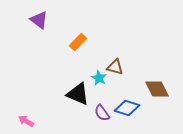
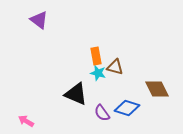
orange rectangle: moved 18 px right, 14 px down; rotated 54 degrees counterclockwise
cyan star: moved 1 px left, 5 px up; rotated 14 degrees counterclockwise
black triangle: moved 2 px left
